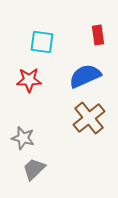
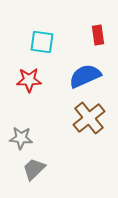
gray star: moved 2 px left; rotated 10 degrees counterclockwise
